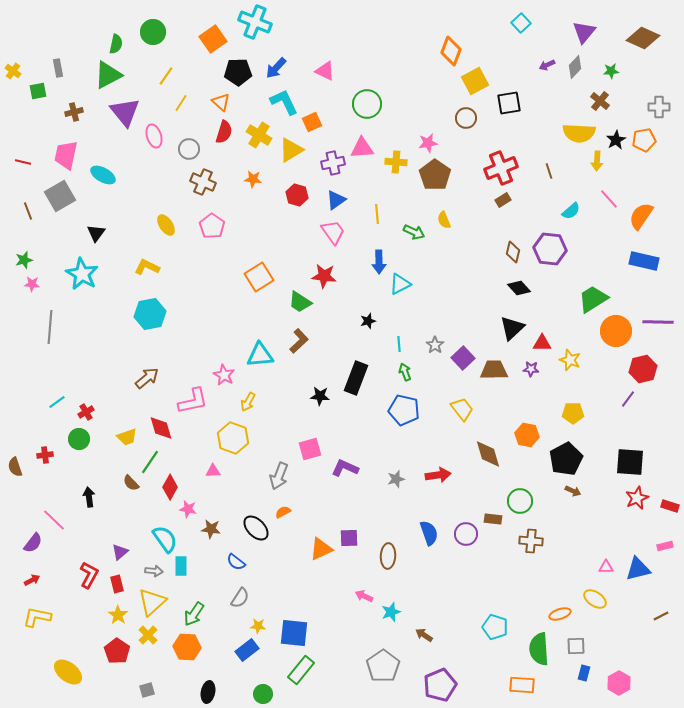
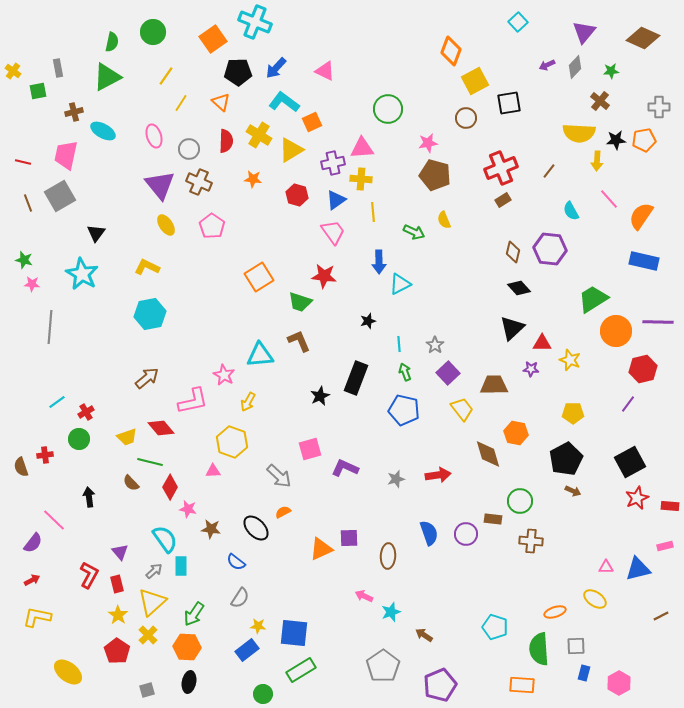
cyan square at (521, 23): moved 3 px left, 1 px up
green semicircle at (116, 44): moved 4 px left, 2 px up
green triangle at (108, 75): moved 1 px left, 2 px down
cyan L-shape at (284, 102): rotated 28 degrees counterclockwise
green circle at (367, 104): moved 21 px right, 5 px down
purple triangle at (125, 112): moved 35 px right, 73 px down
red semicircle at (224, 132): moved 2 px right, 9 px down; rotated 15 degrees counterclockwise
black star at (616, 140): rotated 24 degrees clockwise
yellow cross at (396, 162): moved 35 px left, 17 px down
brown line at (549, 171): rotated 56 degrees clockwise
cyan ellipse at (103, 175): moved 44 px up
brown pentagon at (435, 175): rotated 20 degrees counterclockwise
brown cross at (203, 182): moved 4 px left
brown line at (28, 211): moved 8 px up
cyan semicircle at (571, 211): rotated 102 degrees clockwise
yellow line at (377, 214): moved 4 px left, 2 px up
green star at (24, 260): rotated 30 degrees clockwise
green trapezoid at (300, 302): rotated 15 degrees counterclockwise
brown L-shape at (299, 341): rotated 70 degrees counterclockwise
purple square at (463, 358): moved 15 px left, 15 px down
brown trapezoid at (494, 370): moved 15 px down
black star at (320, 396): rotated 30 degrees counterclockwise
purple line at (628, 399): moved 5 px down
red diamond at (161, 428): rotated 24 degrees counterclockwise
orange hexagon at (527, 435): moved 11 px left, 2 px up
yellow hexagon at (233, 438): moved 1 px left, 4 px down
green line at (150, 462): rotated 70 degrees clockwise
black square at (630, 462): rotated 32 degrees counterclockwise
brown semicircle at (15, 467): moved 6 px right
gray arrow at (279, 476): rotated 68 degrees counterclockwise
red rectangle at (670, 506): rotated 12 degrees counterclockwise
purple triangle at (120, 552): rotated 30 degrees counterclockwise
gray arrow at (154, 571): rotated 48 degrees counterclockwise
orange ellipse at (560, 614): moved 5 px left, 2 px up
green rectangle at (301, 670): rotated 20 degrees clockwise
black ellipse at (208, 692): moved 19 px left, 10 px up
